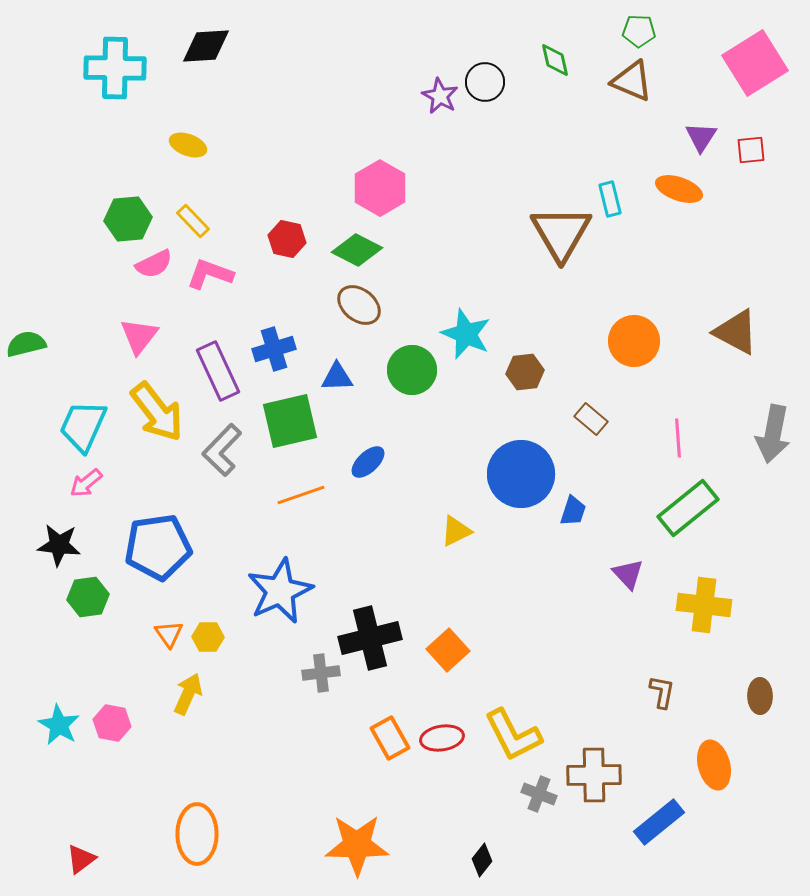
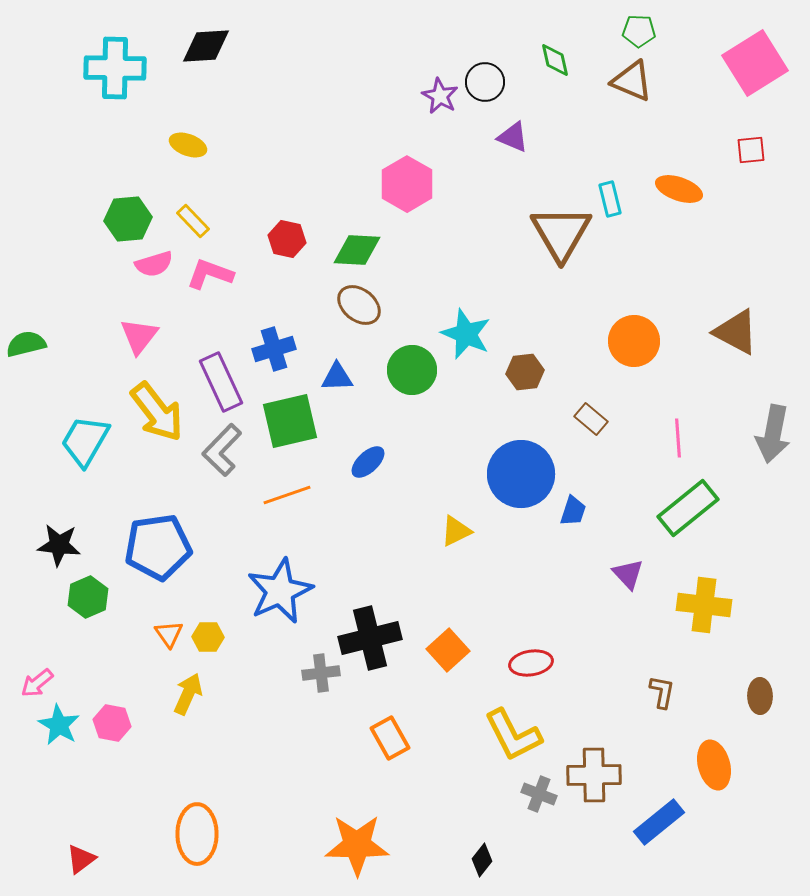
purple triangle at (701, 137): moved 188 px left; rotated 40 degrees counterclockwise
pink hexagon at (380, 188): moved 27 px right, 4 px up
green diamond at (357, 250): rotated 24 degrees counterclockwise
pink semicircle at (154, 264): rotated 9 degrees clockwise
purple rectangle at (218, 371): moved 3 px right, 11 px down
cyan trapezoid at (83, 426): moved 2 px right, 15 px down; rotated 6 degrees clockwise
pink arrow at (86, 483): moved 49 px left, 200 px down
orange line at (301, 495): moved 14 px left
green hexagon at (88, 597): rotated 15 degrees counterclockwise
red ellipse at (442, 738): moved 89 px right, 75 px up
